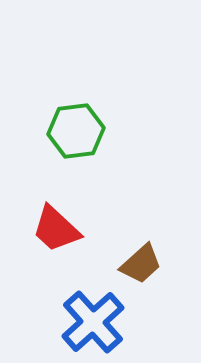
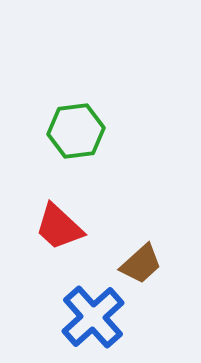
red trapezoid: moved 3 px right, 2 px up
blue cross: moved 5 px up
